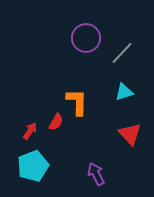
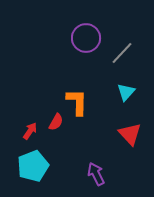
cyan triangle: moved 2 px right; rotated 30 degrees counterclockwise
